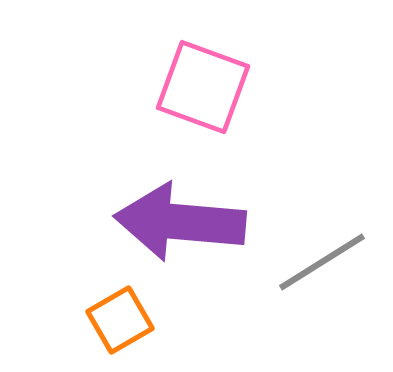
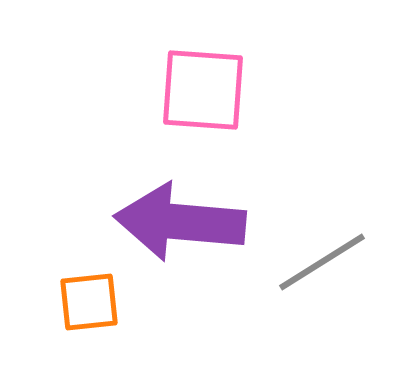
pink square: moved 3 px down; rotated 16 degrees counterclockwise
orange square: moved 31 px left, 18 px up; rotated 24 degrees clockwise
